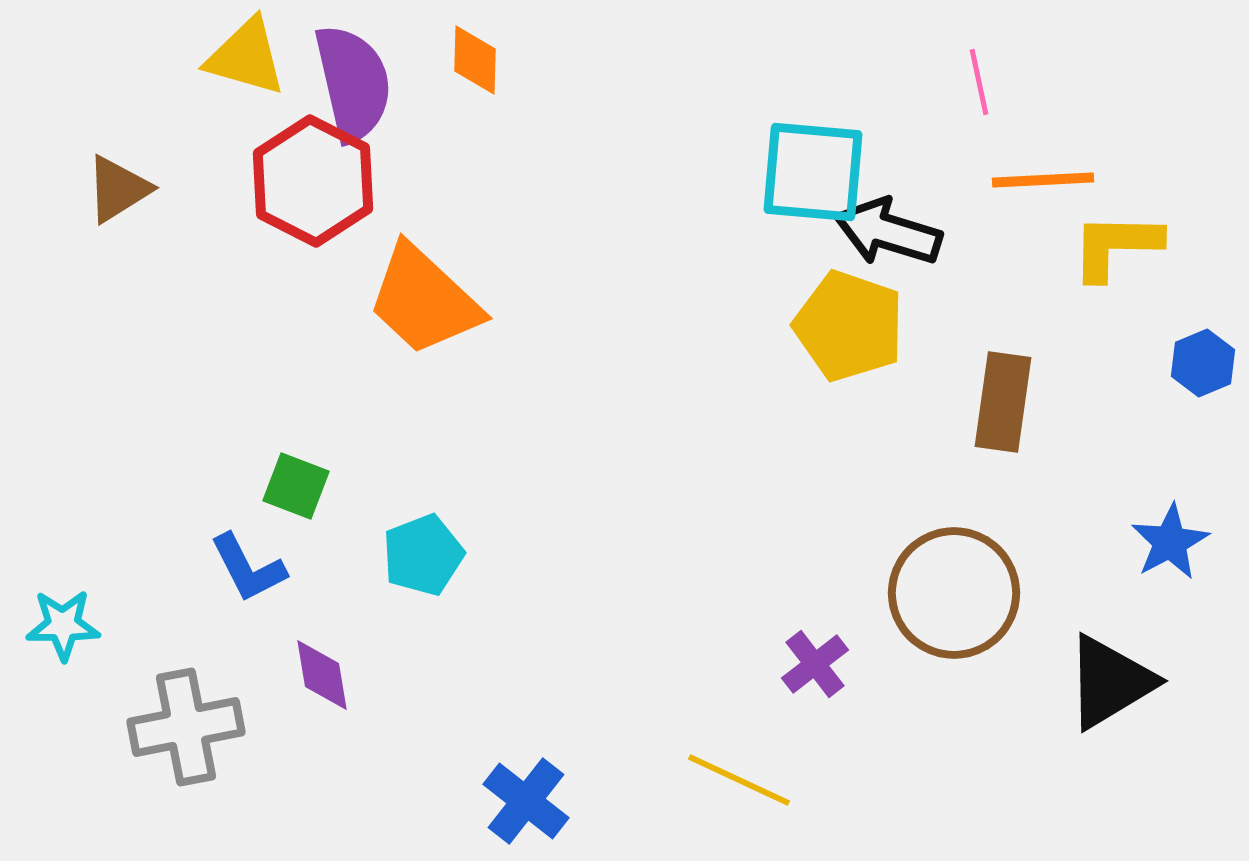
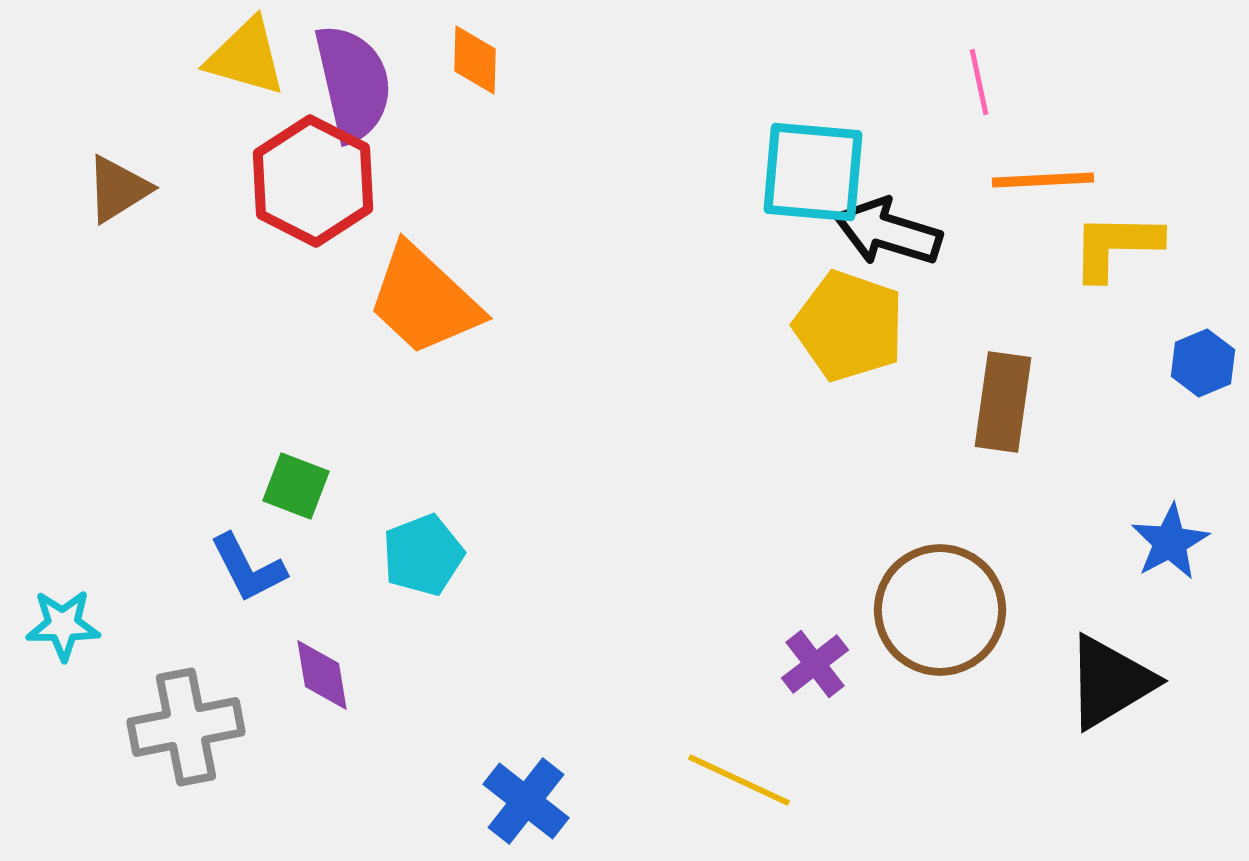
brown circle: moved 14 px left, 17 px down
